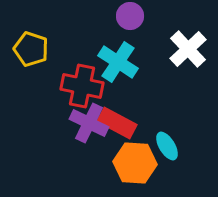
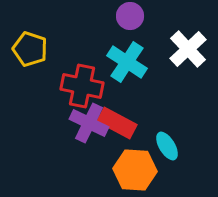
yellow pentagon: moved 1 px left
cyan cross: moved 9 px right
orange hexagon: moved 7 px down
